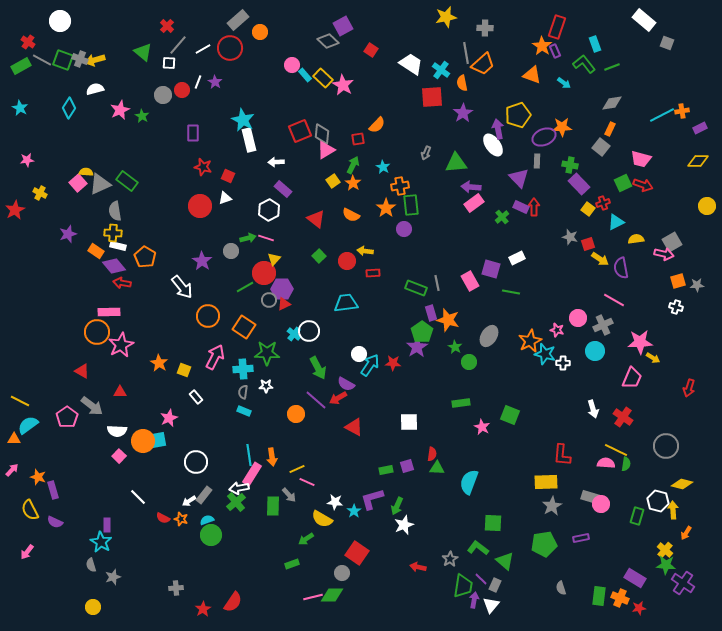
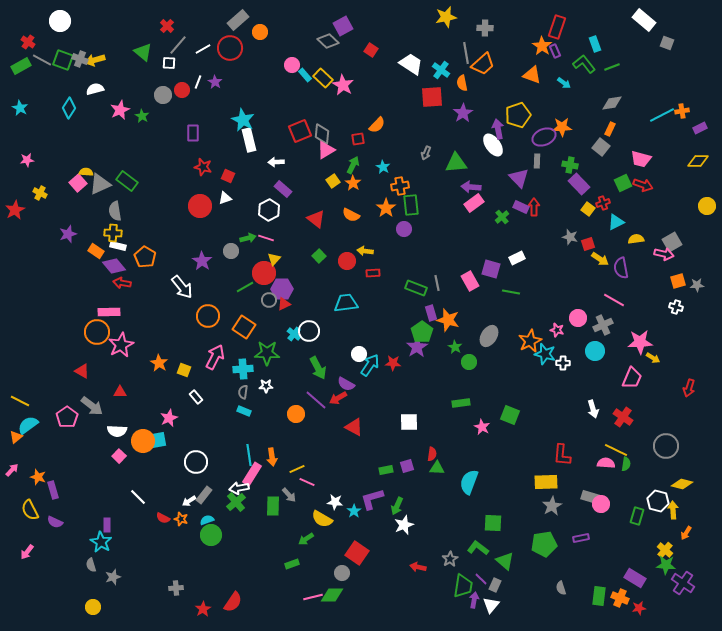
orange triangle at (14, 439): moved 2 px right, 2 px up; rotated 40 degrees counterclockwise
